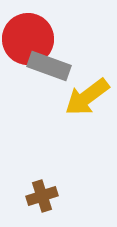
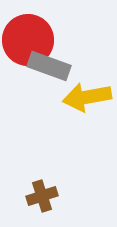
red circle: moved 1 px down
yellow arrow: rotated 27 degrees clockwise
